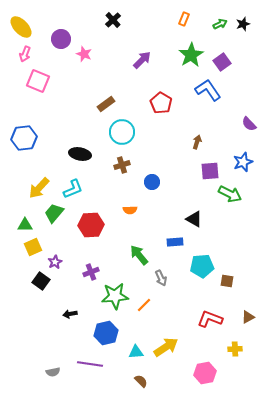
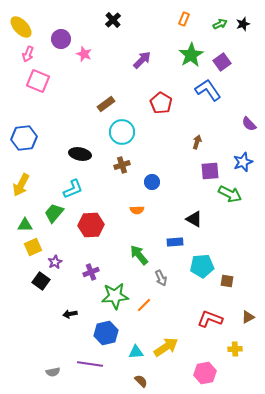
pink arrow at (25, 54): moved 3 px right
yellow arrow at (39, 188): moved 18 px left, 3 px up; rotated 15 degrees counterclockwise
orange semicircle at (130, 210): moved 7 px right
